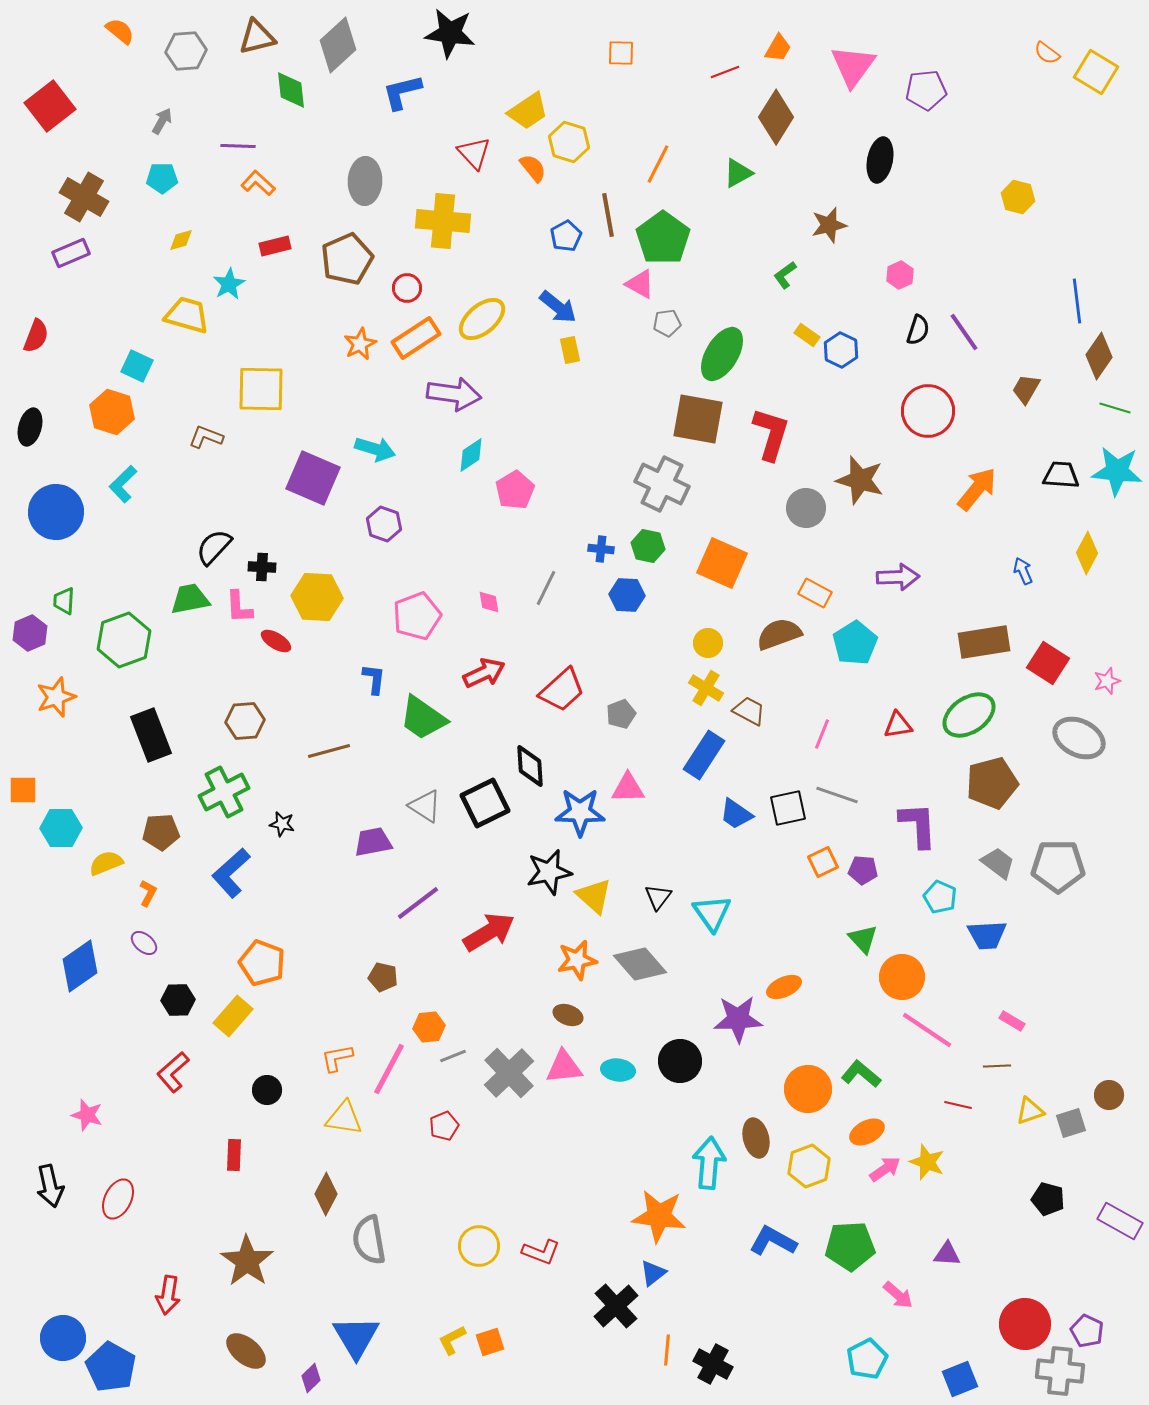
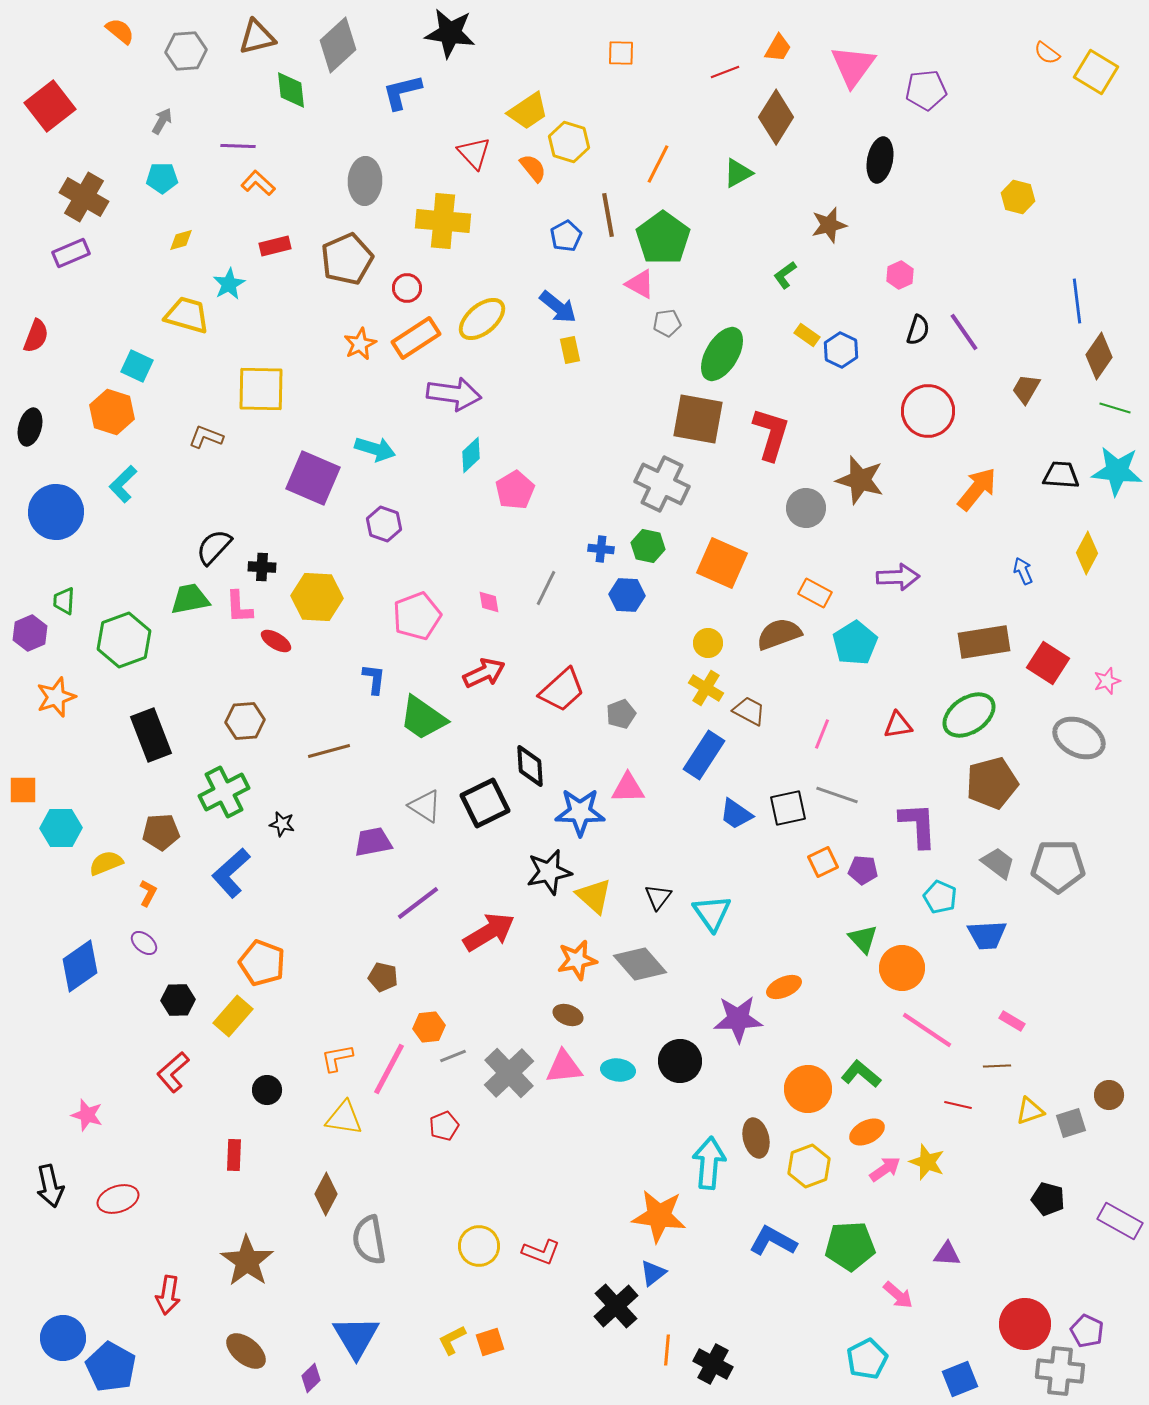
cyan diamond at (471, 455): rotated 9 degrees counterclockwise
orange circle at (902, 977): moved 9 px up
red ellipse at (118, 1199): rotated 45 degrees clockwise
